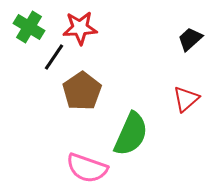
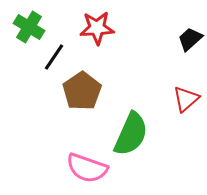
red star: moved 17 px right
